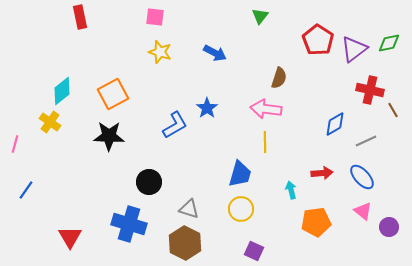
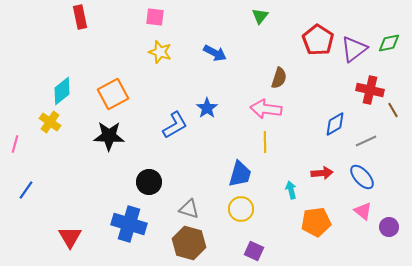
brown hexagon: moved 4 px right; rotated 12 degrees counterclockwise
